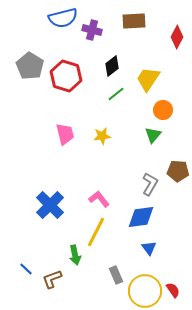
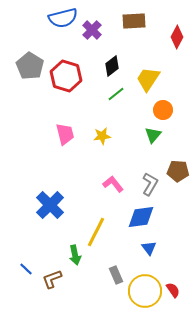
purple cross: rotated 30 degrees clockwise
pink L-shape: moved 14 px right, 15 px up
